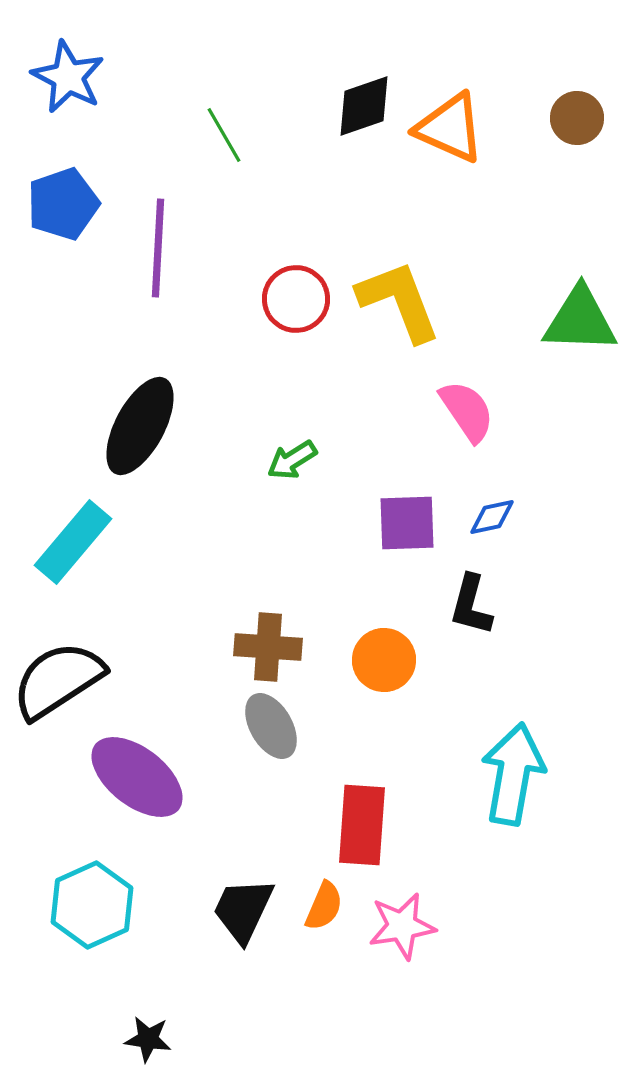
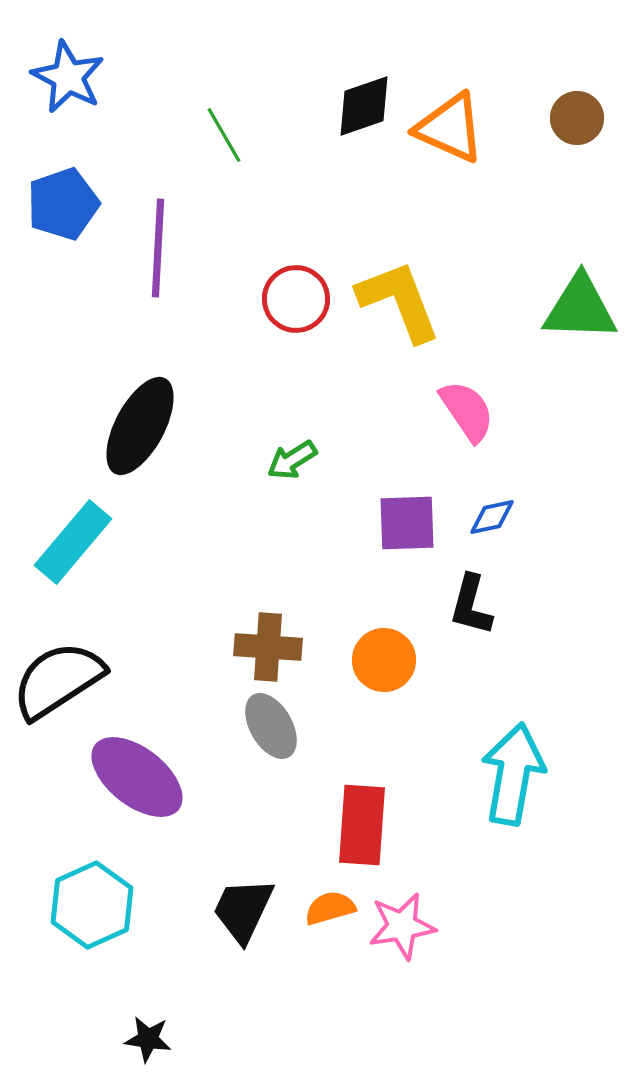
green triangle: moved 12 px up
orange semicircle: moved 6 px right, 2 px down; rotated 129 degrees counterclockwise
